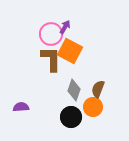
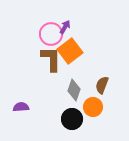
orange square: rotated 25 degrees clockwise
brown semicircle: moved 4 px right, 4 px up
black circle: moved 1 px right, 2 px down
